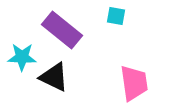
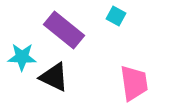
cyan square: rotated 18 degrees clockwise
purple rectangle: moved 2 px right
